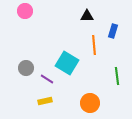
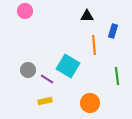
cyan square: moved 1 px right, 3 px down
gray circle: moved 2 px right, 2 px down
